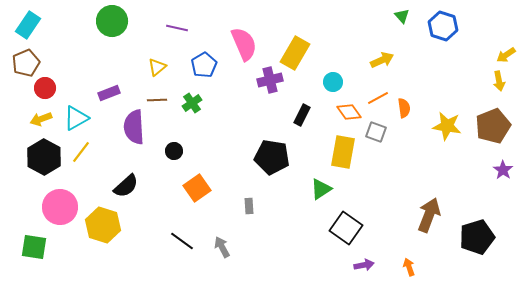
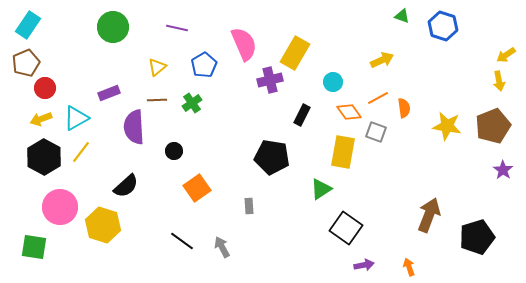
green triangle at (402, 16): rotated 28 degrees counterclockwise
green circle at (112, 21): moved 1 px right, 6 px down
